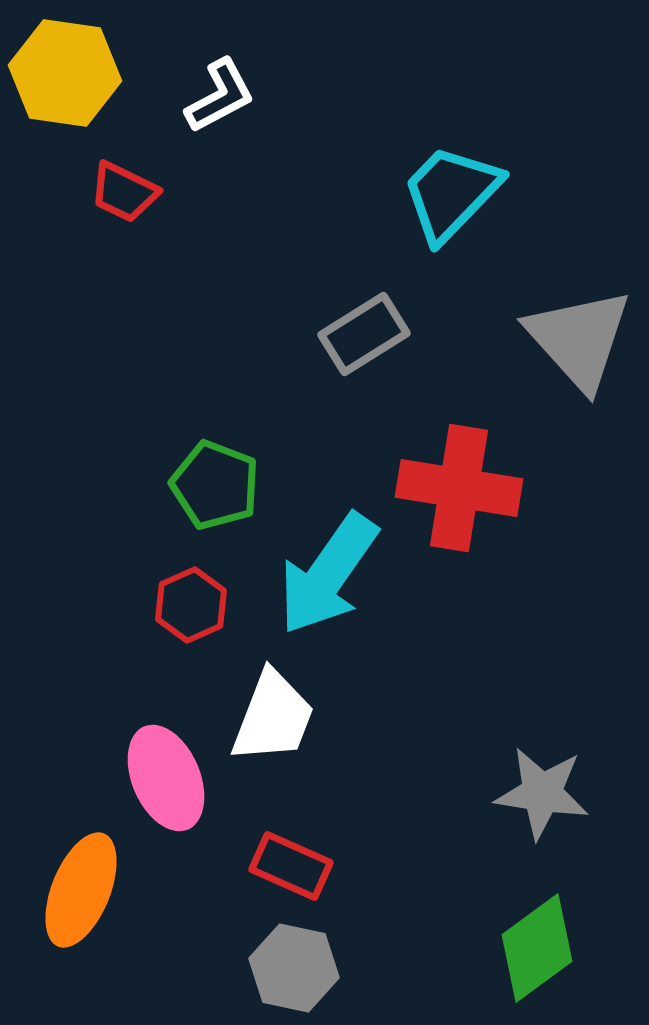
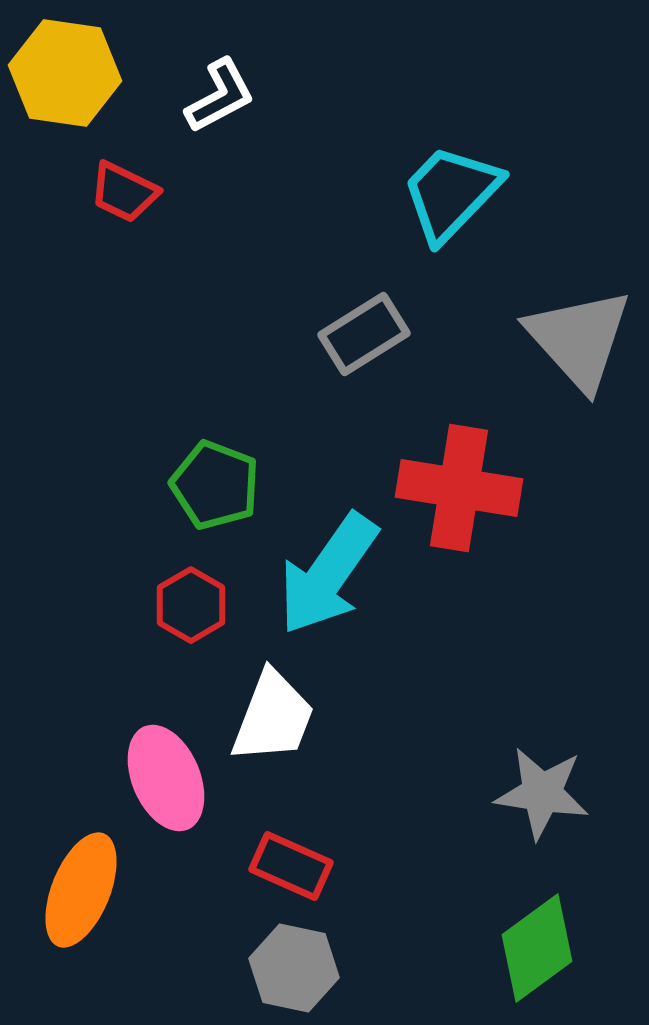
red hexagon: rotated 6 degrees counterclockwise
